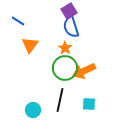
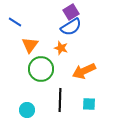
purple square: moved 2 px right, 1 px down
blue line: moved 3 px left, 1 px down
blue semicircle: rotated 105 degrees counterclockwise
orange star: moved 4 px left; rotated 16 degrees counterclockwise
green circle: moved 24 px left, 1 px down
black line: rotated 10 degrees counterclockwise
cyan circle: moved 6 px left
